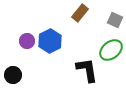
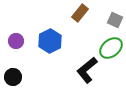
purple circle: moved 11 px left
green ellipse: moved 2 px up
black L-shape: rotated 120 degrees counterclockwise
black circle: moved 2 px down
